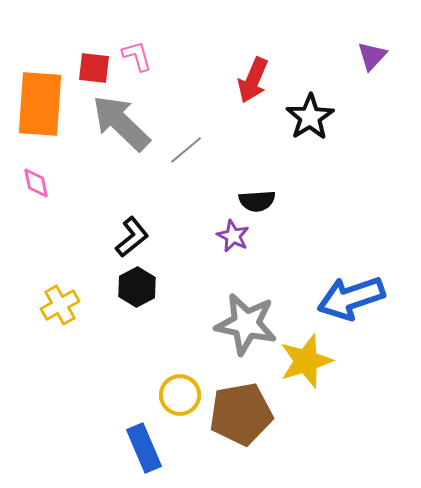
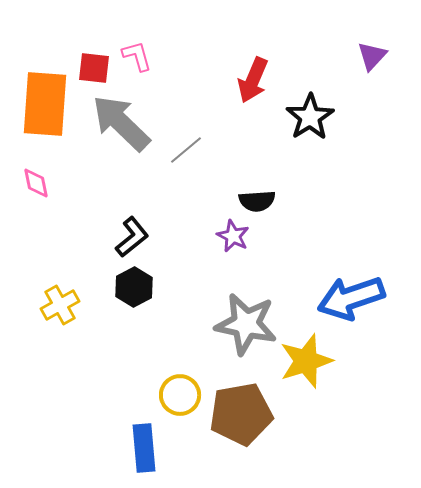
orange rectangle: moved 5 px right
black hexagon: moved 3 px left
blue rectangle: rotated 18 degrees clockwise
